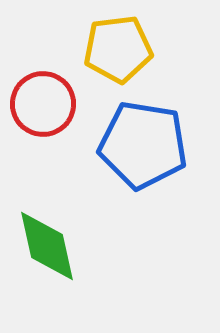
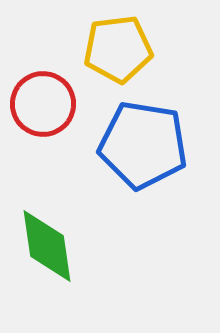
green diamond: rotated 4 degrees clockwise
